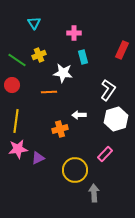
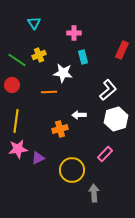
white L-shape: rotated 15 degrees clockwise
yellow circle: moved 3 px left
